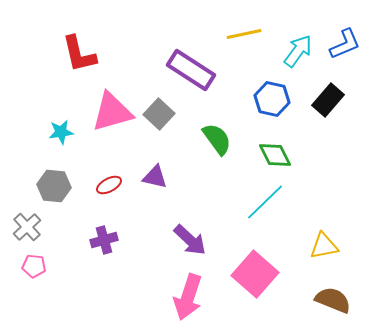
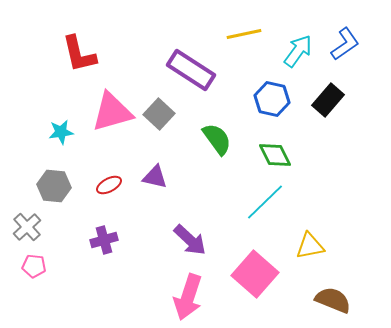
blue L-shape: rotated 12 degrees counterclockwise
yellow triangle: moved 14 px left
